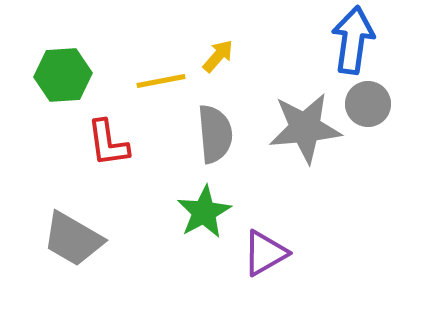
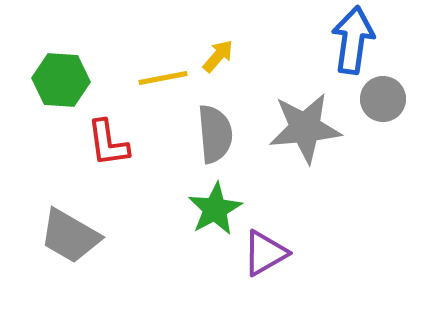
green hexagon: moved 2 px left, 5 px down; rotated 8 degrees clockwise
yellow line: moved 2 px right, 3 px up
gray circle: moved 15 px right, 5 px up
green star: moved 11 px right, 3 px up
gray trapezoid: moved 3 px left, 3 px up
